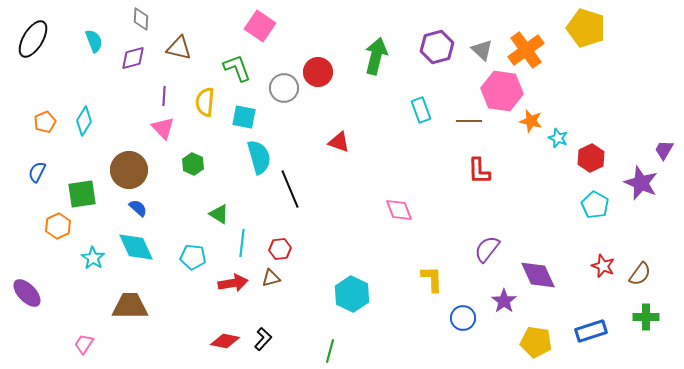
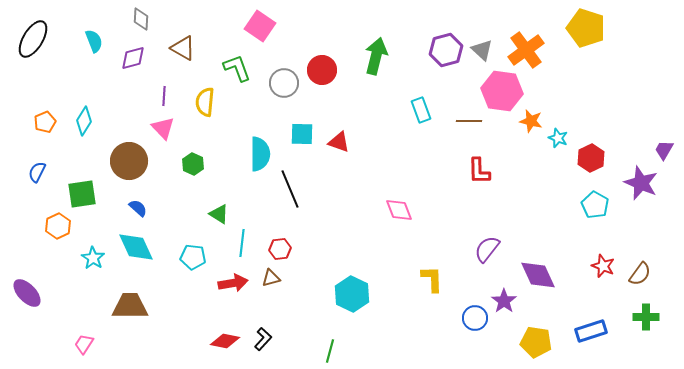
purple hexagon at (437, 47): moved 9 px right, 3 px down
brown triangle at (179, 48): moved 4 px right; rotated 16 degrees clockwise
red circle at (318, 72): moved 4 px right, 2 px up
gray circle at (284, 88): moved 5 px up
cyan square at (244, 117): moved 58 px right, 17 px down; rotated 10 degrees counterclockwise
cyan semicircle at (259, 157): moved 1 px right, 3 px up; rotated 16 degrees clockwise
brown circle at (129, 170): moved 9 px up
blue circle at (463, 318): moved 12 px right
